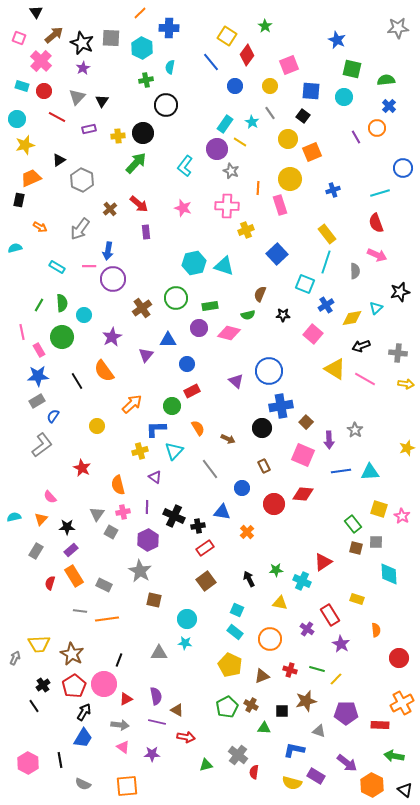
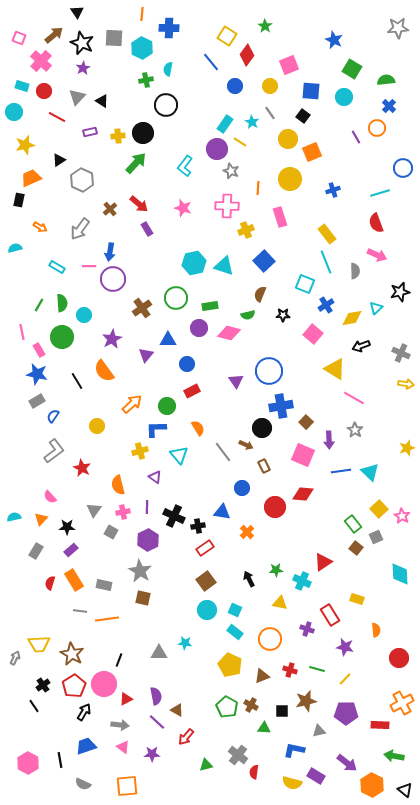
black triangle at (36, 12): moved 41 px right
orange line at (140, 13): moved 2 px right, 1 px down; rotated 40 degrees counterclockwise
gray square at (111, 38): moved 3 px right
blue star at (337, 40): moved 3 px left
cyan semicircle at (170, 67): moved 2 px left, 2 px down
green square at (352, 69): rotated 18 degrees clockwise
black triangle at (102, 101): rotated 32 degrees counterclockwise
cyan circle at (17, 119): moved 3 px left, 7 px up
purple rectangle at (89, 129): moved 1 px right, 3 px down
pink rectangle at (280, 205): moved 12 px down
purple rectangle at (146, 232): moved 1 px right, 3 px up; rotated 24 degrees counterclockwise
blue arrow at (108, 251): moved 2 px right, 1 px down
blue square at (277, 254): moved 13 px left, 7 px down
cyan line at (326, 262): rotated 40 degrees counterclockwise
purple star at (112, 337): moved 2 px down
gray cross at (398, 353): moved 3 px right; rotated 18 degrees clockwise
blue star at (38, 376): moved 1 px left, 2 px up; rotated 15 degrees clockwise
pink line at (365, 379): moved 11 px left, 19 px down
purple triangle at (236, 381): rotated 14 degrees clockwise
green circle at (172, 406): moved 5 px left
brown arrow at (228, 439): moved 18 px right, 6 px down
gray L-shape at (42, 445): moved 12 px right, 6 px down
cyan triangle at (174, 451): moved 5 px right, 4 px down; rotated 24 degrees counterclockwise
gray line at (210, 469): moved 13 px right, 17 px up
cyan triangle at (370, 472): rotated 48 degrees clockwise
red circle at (274, 504): moved 1 px right, 3 px down
yellow square at (379, 509): rotated 30 degrees clockwise
gray triangle at (97, 514): moved 3 px left, 4 px up
gray square at (376, 542): moved 5 px up; rotated 24 degrees counterclockwise
brown square at (356, 548): rotated 24 degrees clockwise
cyan diamond at (389, 574): moved 11 px right
orange rectangle at (74, 576): moved 4 px down
gray rectangle at (104, 585): rotated 14 degrees counterclockwise
brown square at (154, 600): moved 11 px left, 2 px up
cyan square at (237, 610): moved 2 px left
cyan circle at (187, 619): moved 20 px right, 9 px up
purple cross at (307, 629): rotated 16 degrees counterclockwise
purple star at (341, 644): moved 4 px right, 3 px down; rotated 18 degrees counterclockwise
yellow line at (336, 679): moved 9 px right
green pentagon at (227, 707): rotated 15 degrees counterclockwise
purple line at (157, 722): rotated 30 degrees clockwise
gray triangle at (319, 731): rotated 32 degrees counterclockwise
red arrow at (186, 737): rotated 120 degrees clockwise
blue trapezoid at (83, 738): moved 3 px right, 8 px down; rotated 140 degrees counterclockwise
